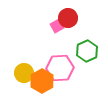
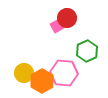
red circle: moved 1 px left
pink hexagon: moved 4 px right, 5 px down; rotated 8 degrees clockwise
